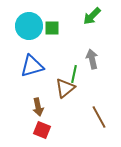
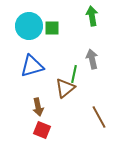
green arrow: rotated 126 degrees clockwise
